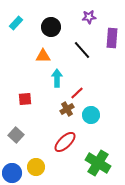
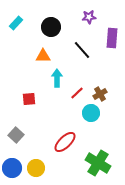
red square: moved 4 px right
brown cross: moved 33 px right, 15 px up
cyan circle: moved 2 px up
yellow circle: moved 1 px down
blue circle: moved 5 px up
